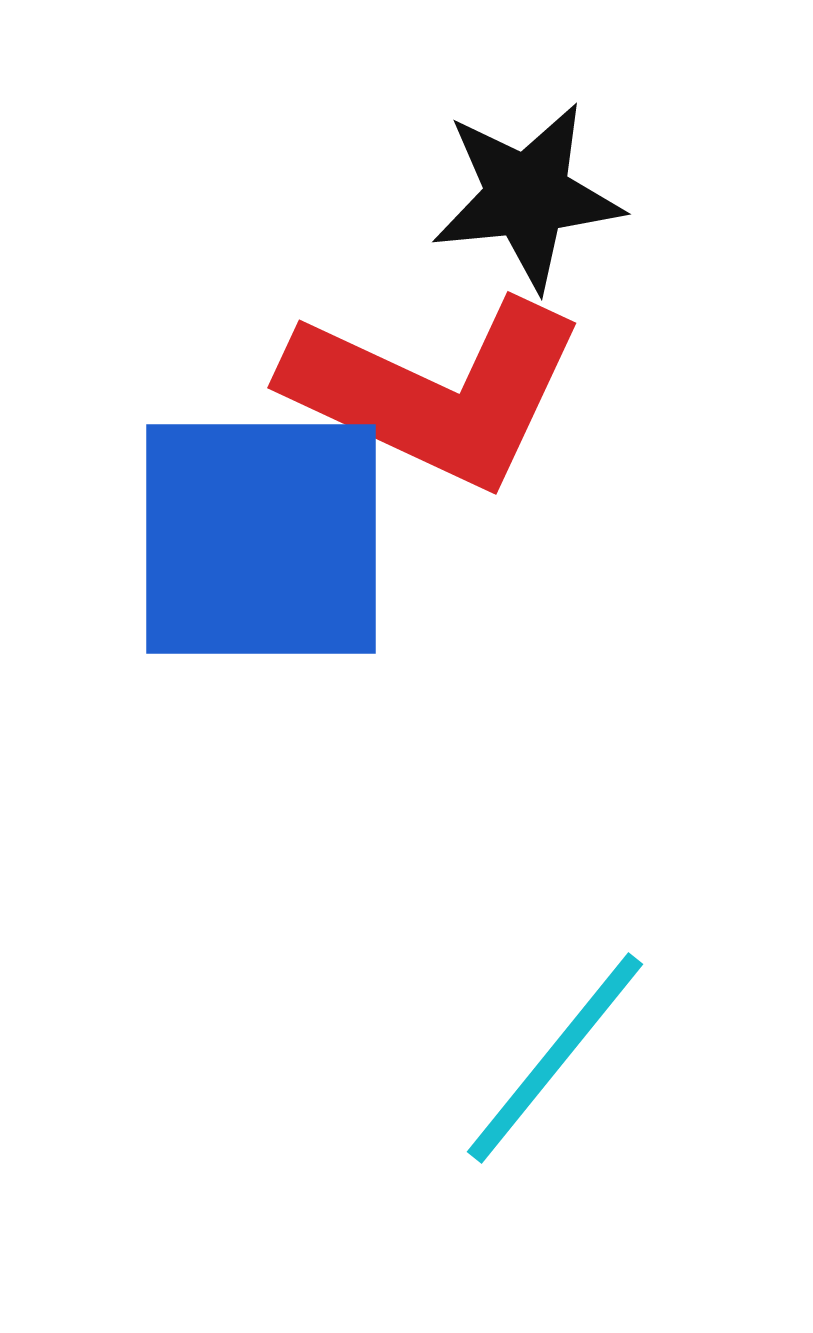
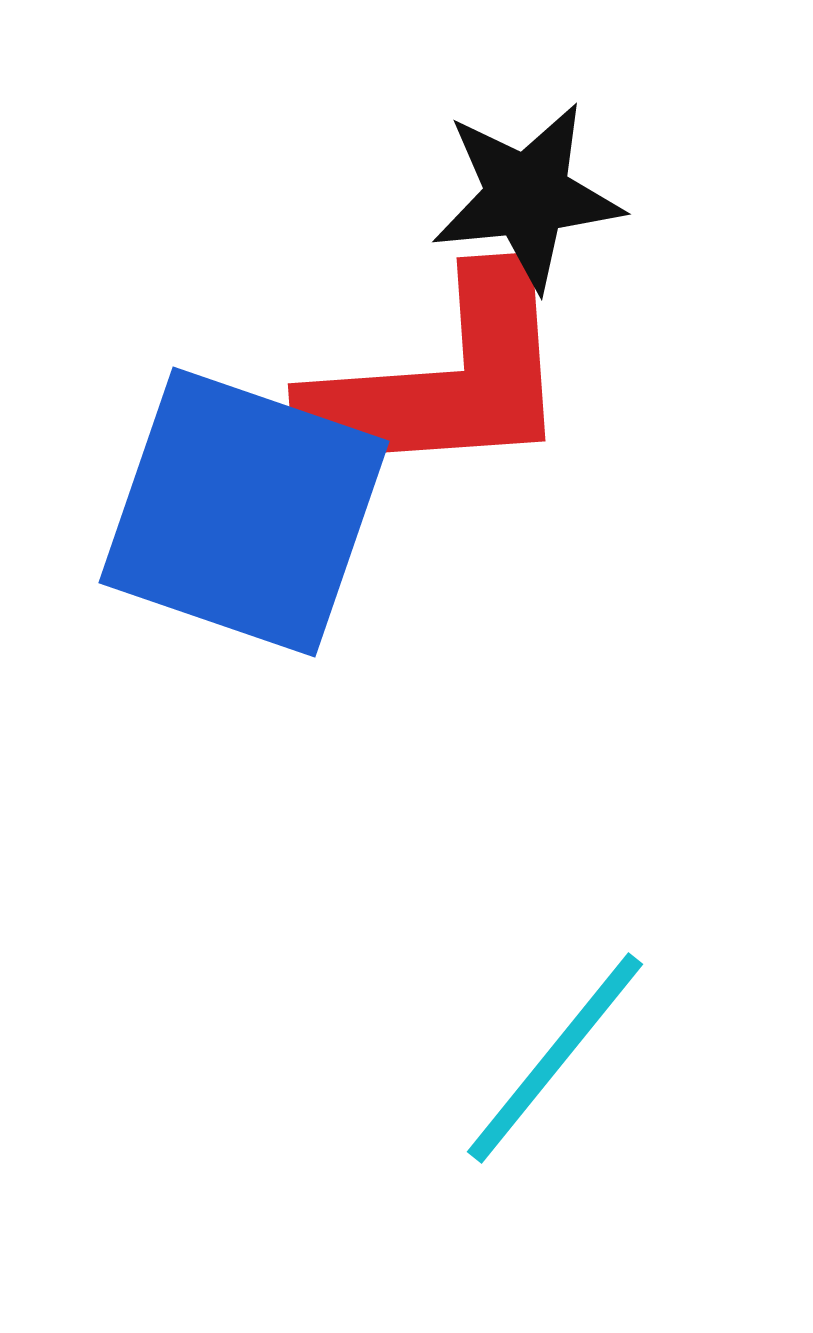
red L-shape: moved 7 px right, 11 px up; rotated 29 degrees counterclockwise
blue square: moved 17 px left, 27 px up; rotated 19 degrees clockwise
